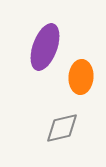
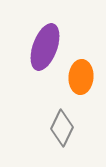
gray diamond: rotated 51 degrees counterclockwise
